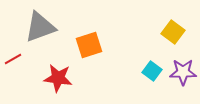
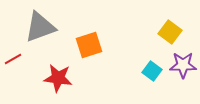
yellow square: moved 3 px left
purple star: moved 7 px up
